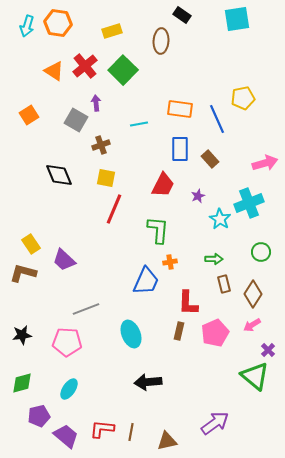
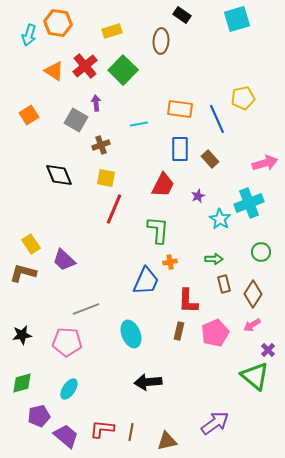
cyan square at (237, 19): rotated 8 degrees counterclockwise
cyan arrow at (27, 26): moved 2 px right, 9 px down
red L-shape at (188, 303): moved 2 px up
